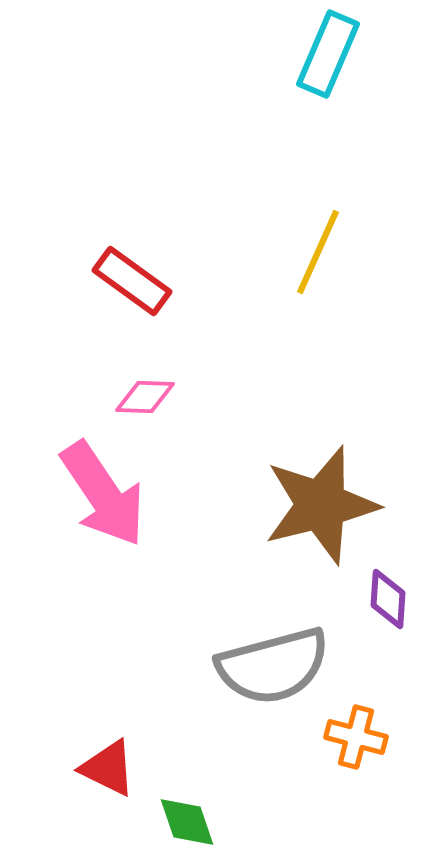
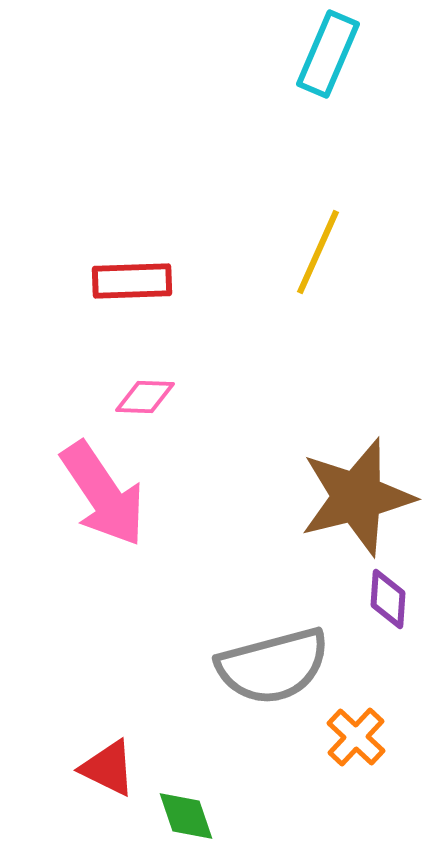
red rectangle: rotated 38 degrees counterclockwise
brown star: moved 36 px right, 8 px up
orange cross: rotated 28 degrees clockwise
green diamond: moved 1 px left, 6 px up
